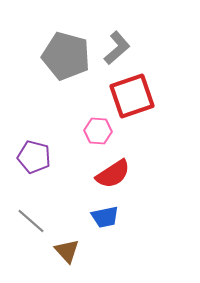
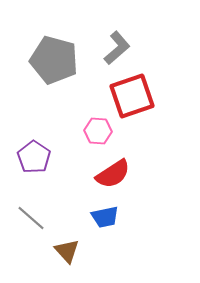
gray pentagon: moved 12 px left, 4 px down
purple pentagon: rotated 20 degrees clockwise
gray line: moved 3 px up
